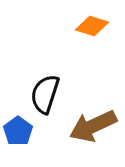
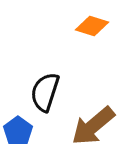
black semicircle: moved 2 px up
brown arrow: rotated 15 degrees counterclockwise
